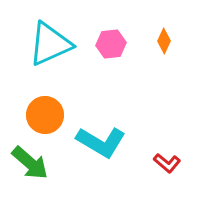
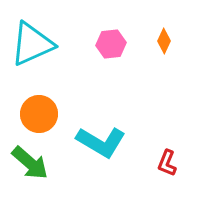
cyan triangle: moved 18 px left
orange circle: moved 6 px left, 1 px up
red L-shape: rotated 72 degrees clockwise
